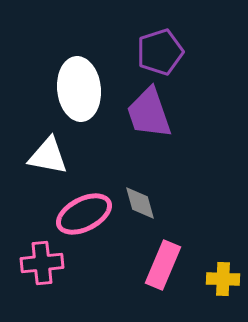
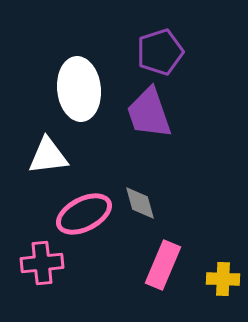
white triangle: rotated 18 degrees counterclockwise
